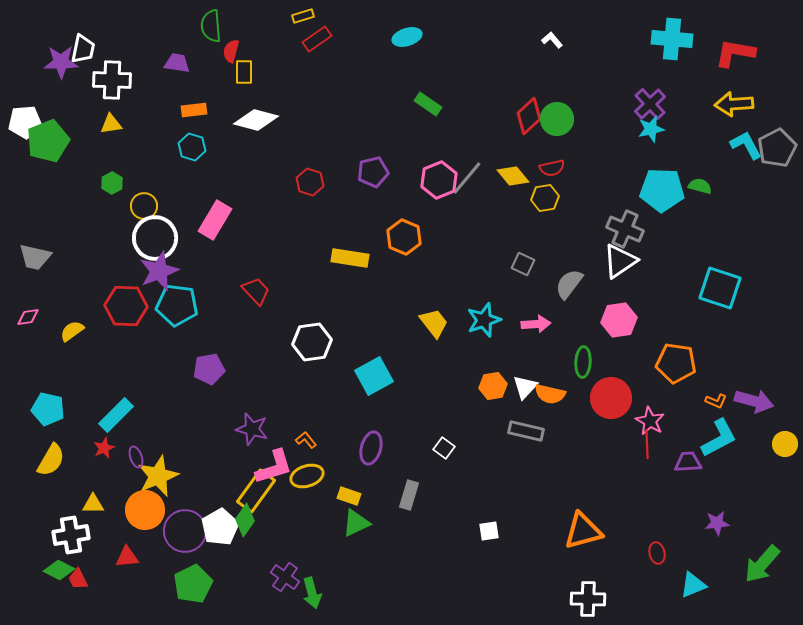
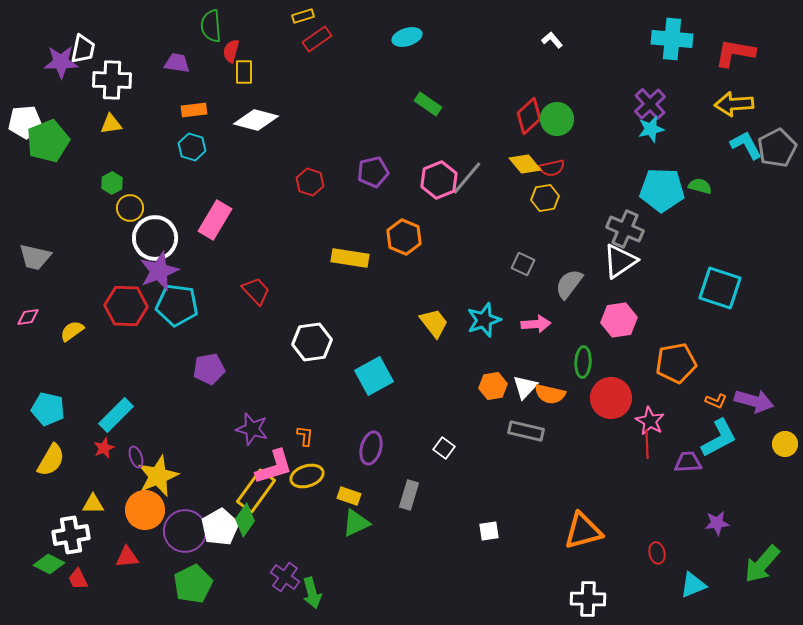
yellow diamond at (513, 176): moved 12 px right, 12 px up
yellow circle at (144, 206): moved 14 px left, 2 px down
orange pentagon at (676, 363): rotated 18 degrees counterclockwise
orange L-shape at (306, 440): moved 1 px left, 4 px up; rotated 45 degrees clockwise
green diamond at (59, 570): moved 10 px left, 6 px up
